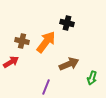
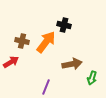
black cross: moved 3 px left, 2 px down
brown arrow: moved 3 px right; rotated 12 degrees clockwise
